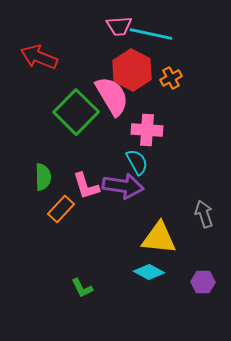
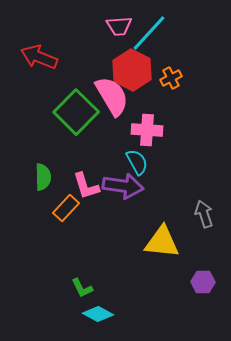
cyan line: moved 2 px left, 1 px up; rotated 60 degrees counterclockwise
orange rectangle: moved 5 px right, 1 px up
yellow triangle: moved 3 px right, 4 px down
cyan diamond: moved 51 px left, 42 px down
